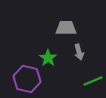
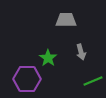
gray trapezoid: moved 8 px up
gray arrow: moved 2 px right
purple hexagon: rotated 12 degrees counterclockwise
